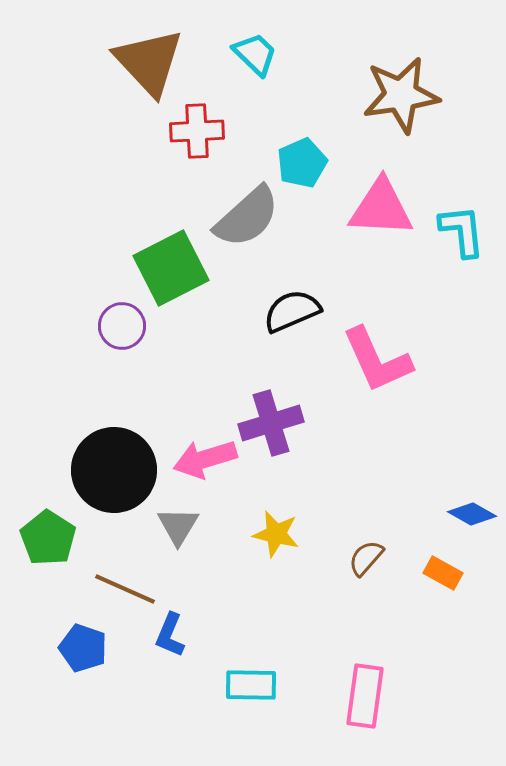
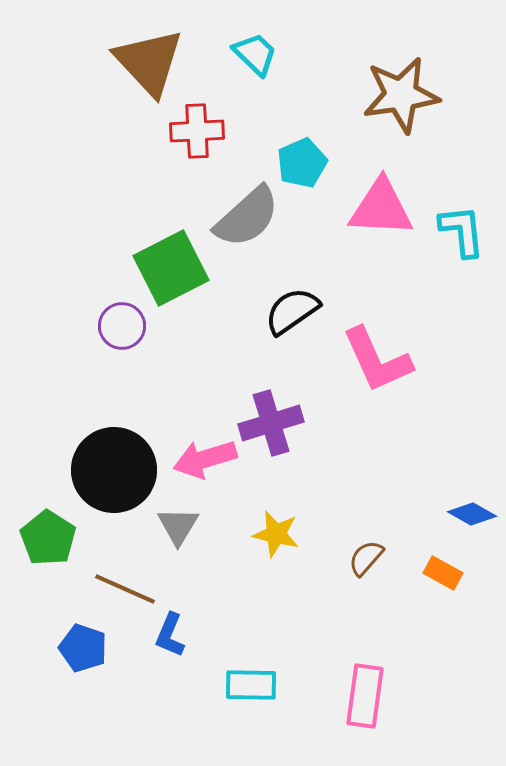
black semicircle: rotated 12 degrees counterclockwise
